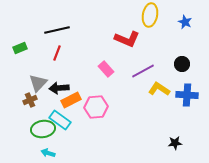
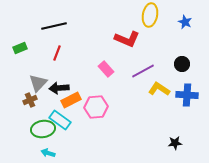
black line: moved 3 px left, 4 px up
